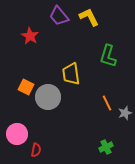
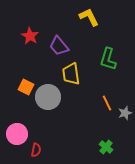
purple trapezoid: moved 30 px down
green L-shape: moved 3 px down
green cross: rotated 24 degrees counterclockwise
